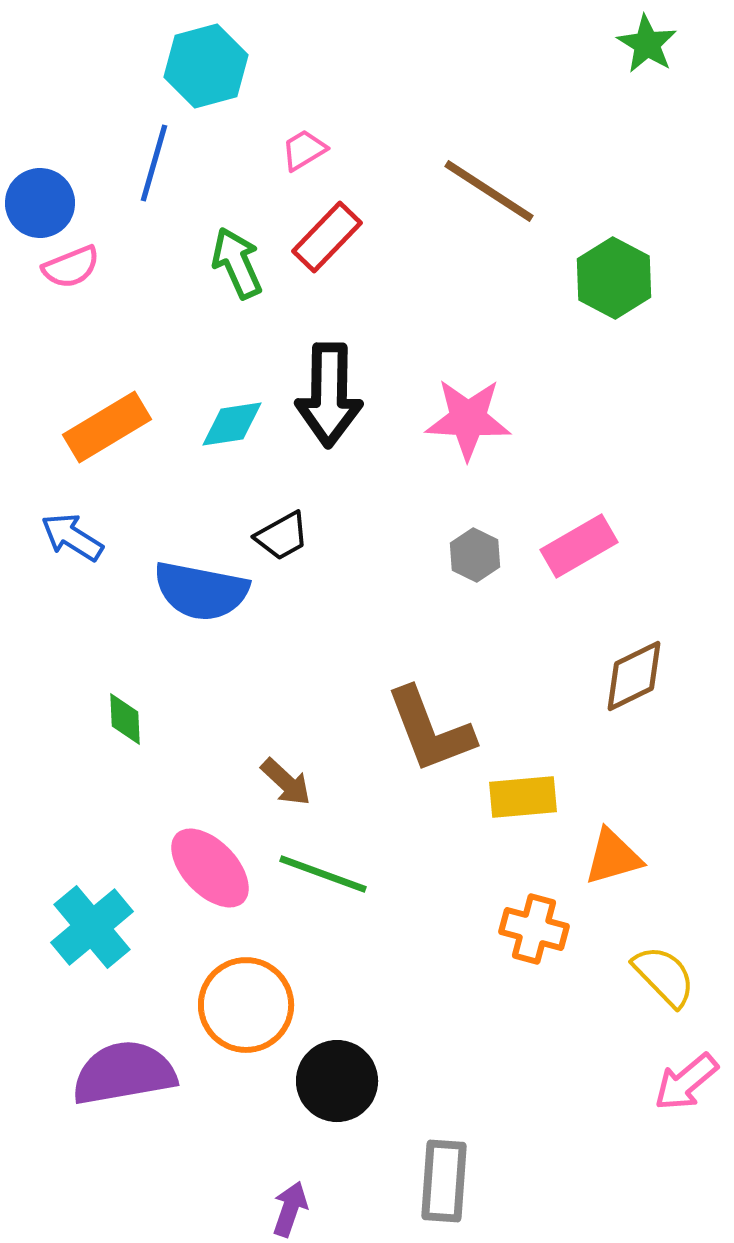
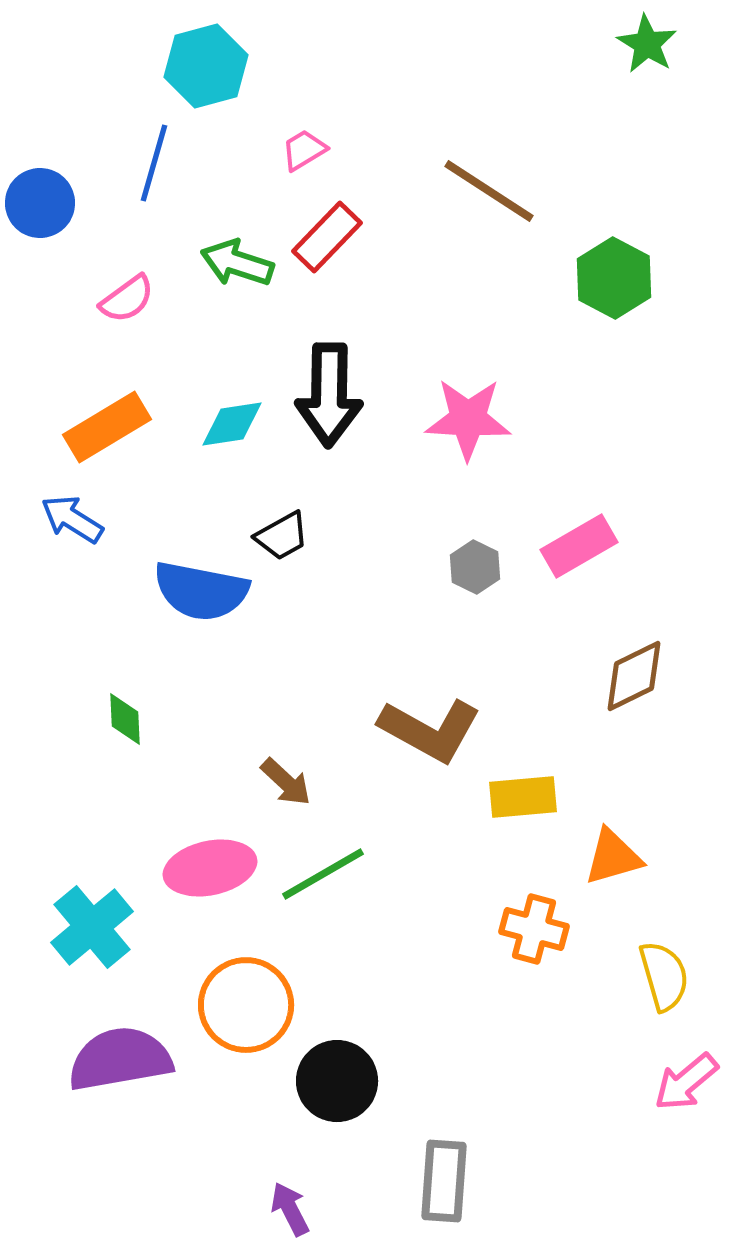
green arrow: rotated 48 degrees counterclockwise
pink semicircle: moved 56 px right, 32 px down; rotated 14 degrees counterclockwise
blue arrow: moved 18 px up
gray hexagon: moved 12 px down
brown L-shape: rotated 40 degrees counterclockwise
pink ellipse: rotated 58 degrees counterclockwise
green line: rotated 50 degrees counterclockwise
yellow semicircle: rotated 28 degrees clockwise
purple semicircle: moved 4 px left, 14 px up
purple arrow: rotated 46 degrees counterclockwise
